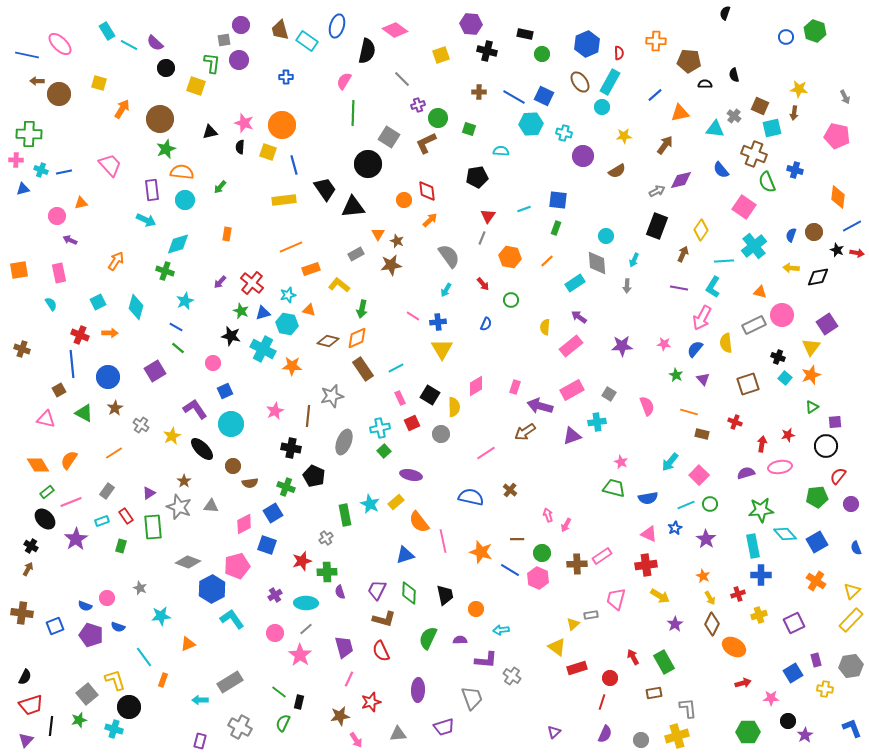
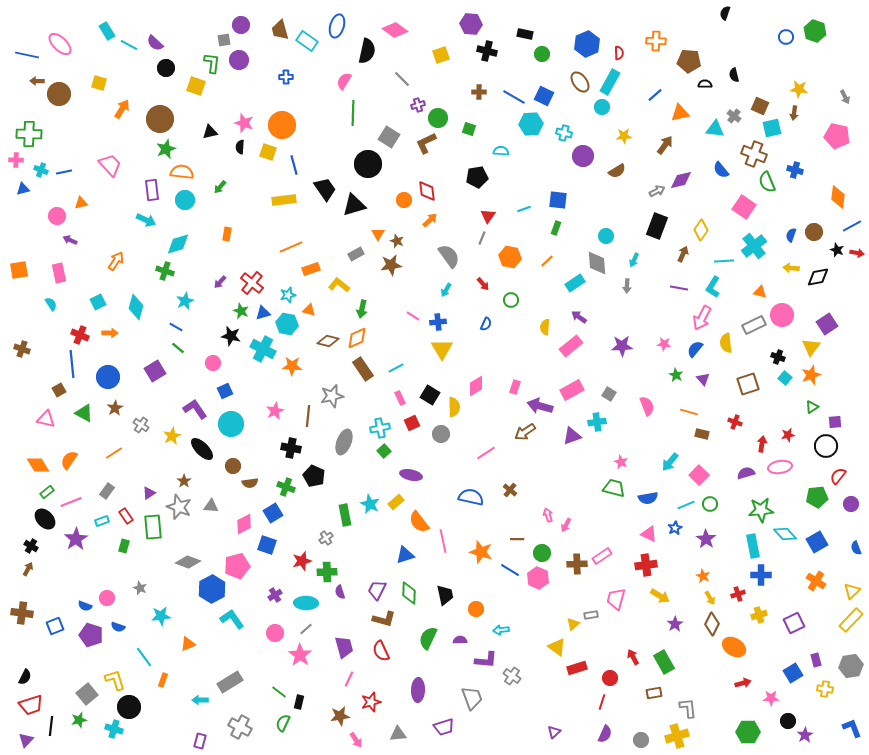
black triangle at (353, 207): moved 1 px right, 2 px up; rotated 10 degrees counterclockwise
green rectangle at (121, 546): moved 3 px right
